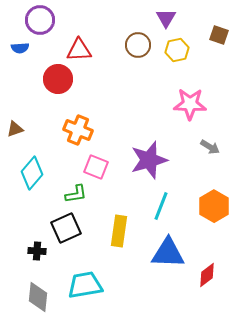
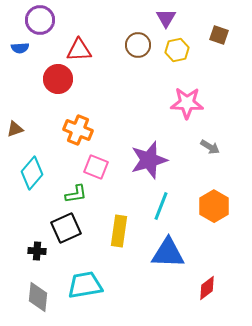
pink star: moved 3 px left, 1 px up
red diamond: moved 13 px down
